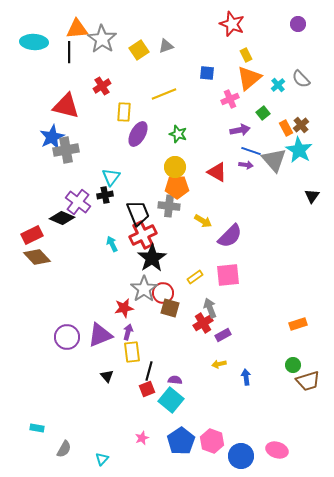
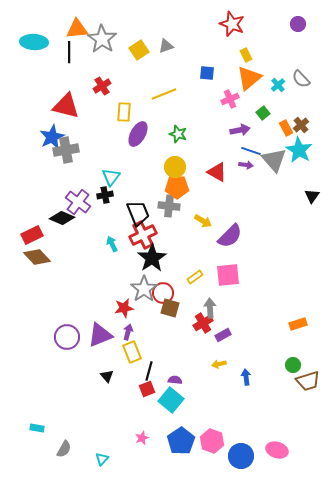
gray arrow at (210, 308): rotated 18 degrees clockwise
yellow rectangle at (132, 352): rotated 15 degrees counterclockwise
